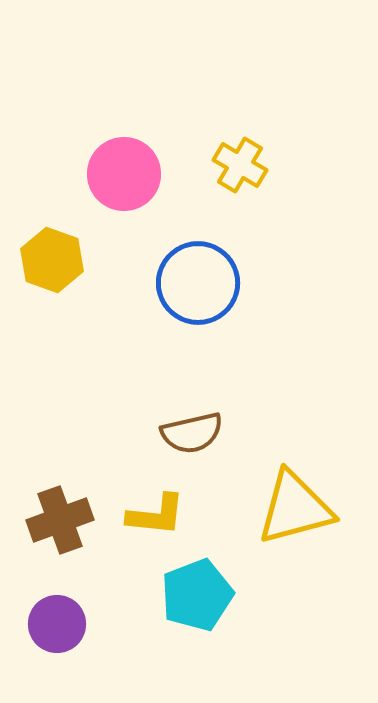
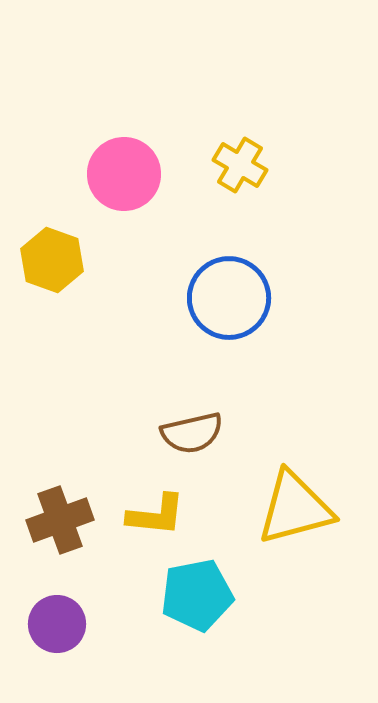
blue circle: moved 31 px right, 15 px down
cyan pentagon: rotated 10 degrees clockwise
